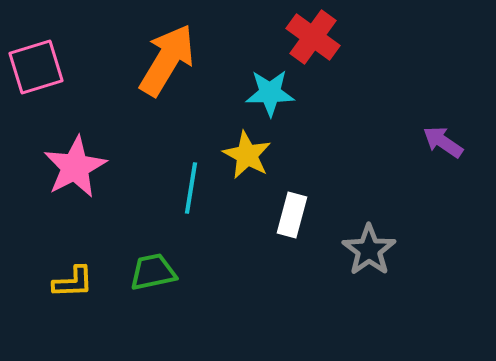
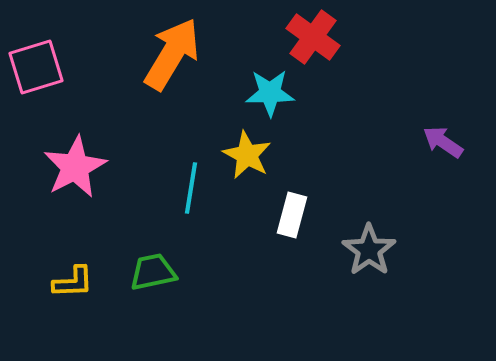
orange arrow: moved 5 px right, 6 px up
